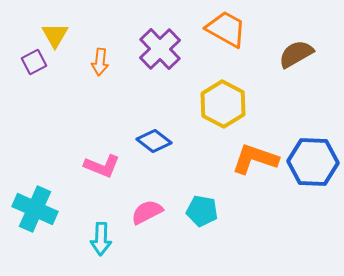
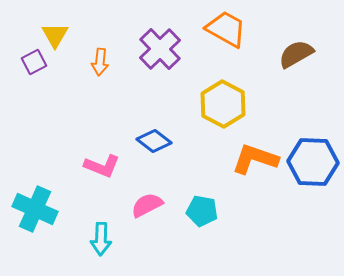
pink semicircle: moved 7 px up
